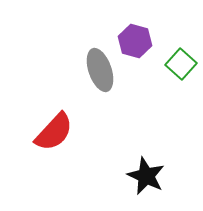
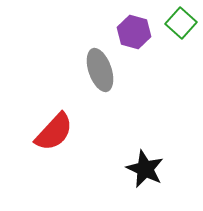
purple hexagon: moved 1 px left, 9 px up
green square: moved 41 px up
black star: moved 1 px left, 7 px up
